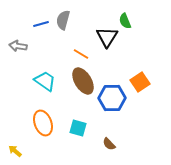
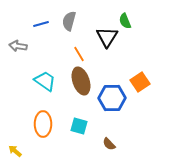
gray semicircle: moved 6 px right, 1 px down
orange line: moved 2 px left; rotated 28 degrees clockwise
brown ellipse: moved 2 px left; rotated 12 degrees clockwise
orange ellipse: moved 1 px down; rotated 20 degrees clockwise
cyan square: moved 1 px right, 2 px up
